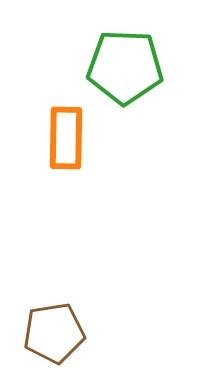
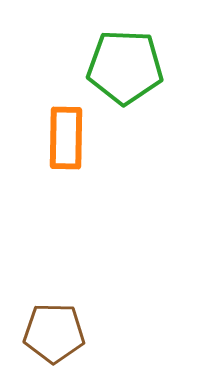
brown pentagon: rotated 10 degrees clockwise
